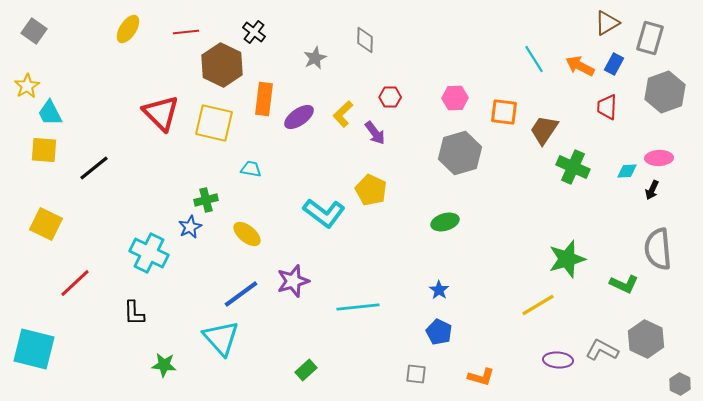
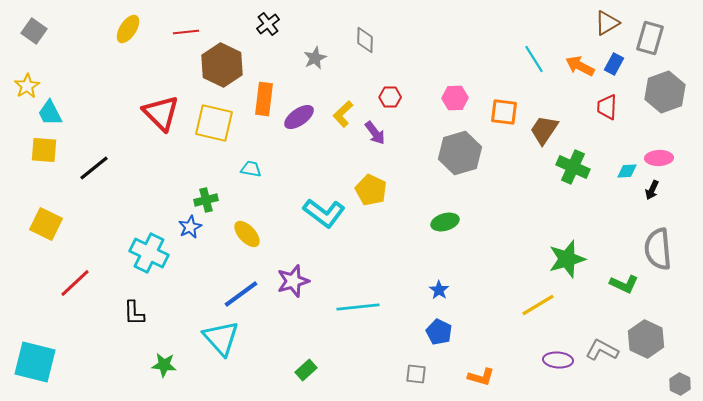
black cross at (254, 32): moved 14 px right, 8 px up; rotated 15 degrees clockwise
yellow ellipse at (247, 234): rotated 8 degrees clockwise
cyan square at (34, 349): moved 1 px right, 13 px down
